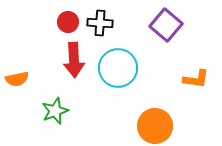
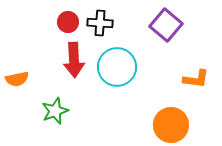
cyan circle: moved 1 px left, 1 px up
orange circle: moved 16 px right, 1 px up
